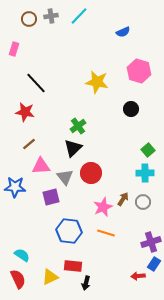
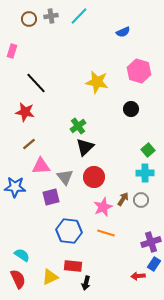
pink rectangle: moved 2 px left, 2 px down
black triangle: moved 12 px right, 1 px up
red circle: moved 3 px right, 4 px down
gray circle: moved 2 px left, 2 px up
